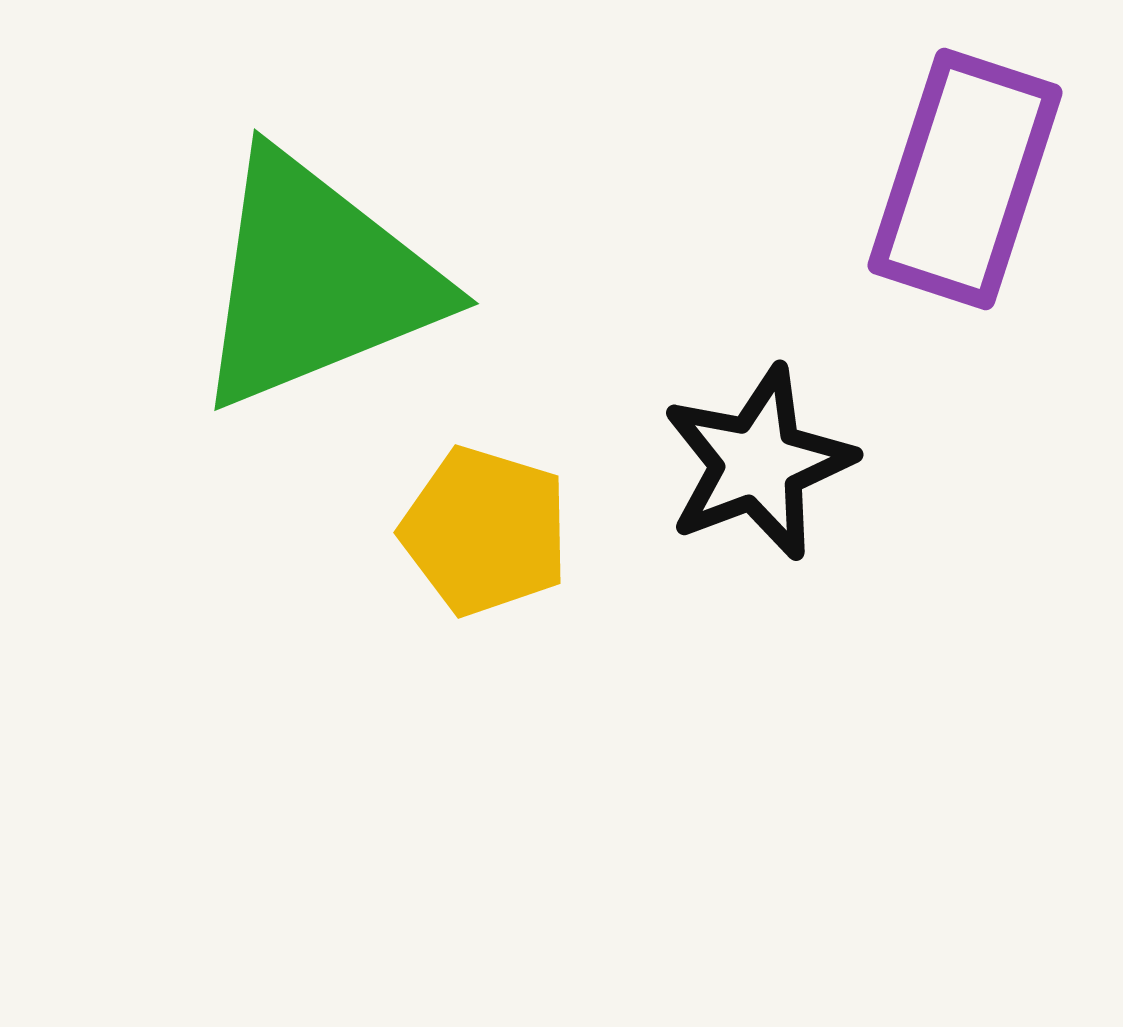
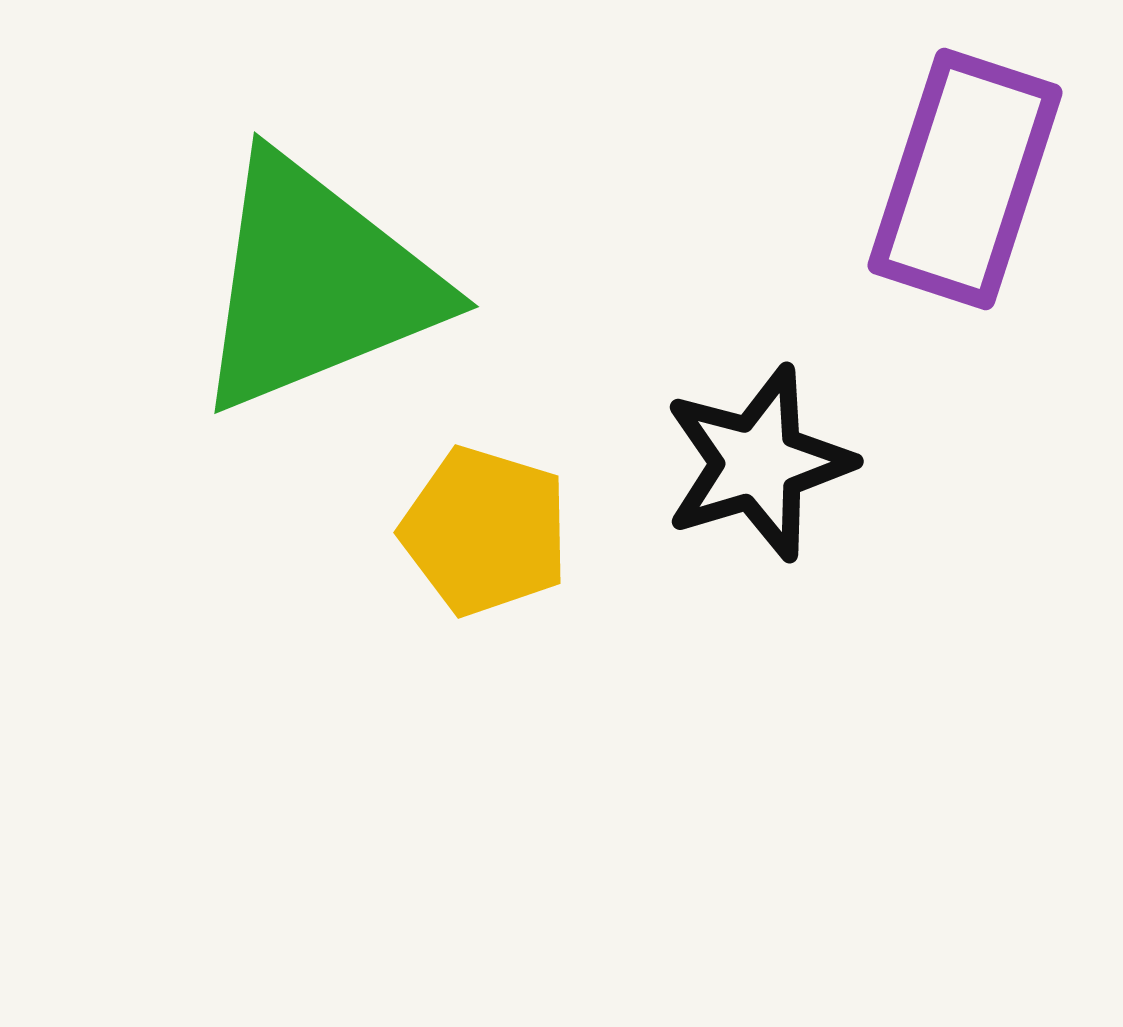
green triangle: moved 3 px down
black star: rotated 4 degrees clockwise
